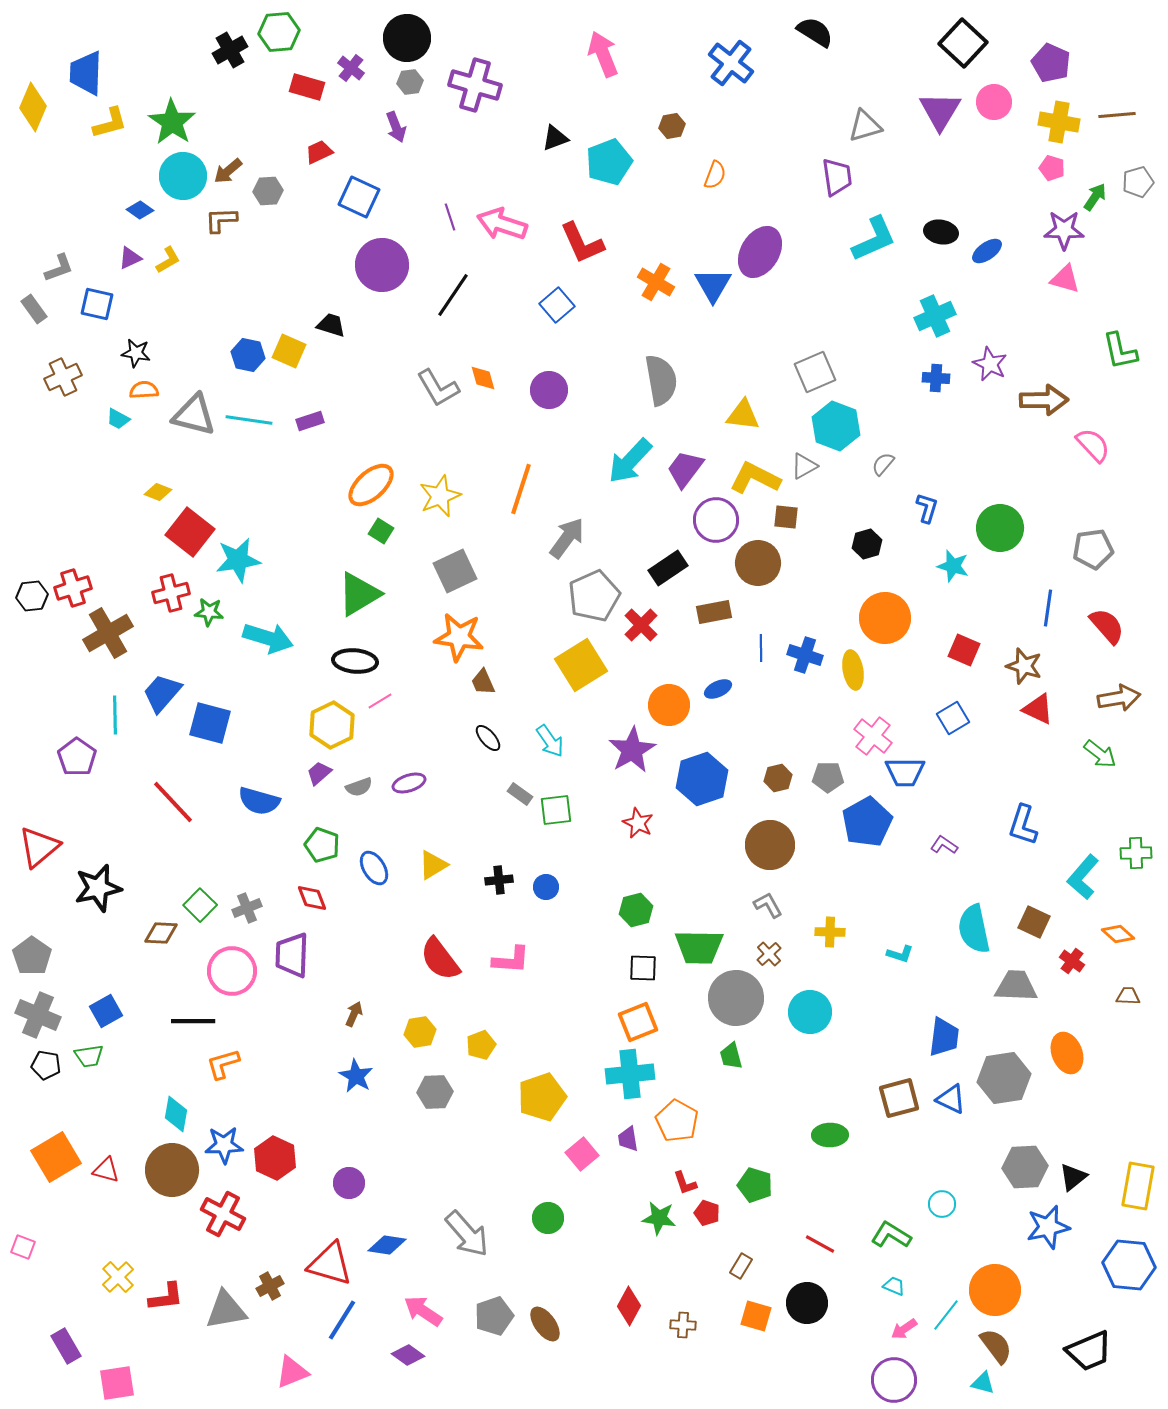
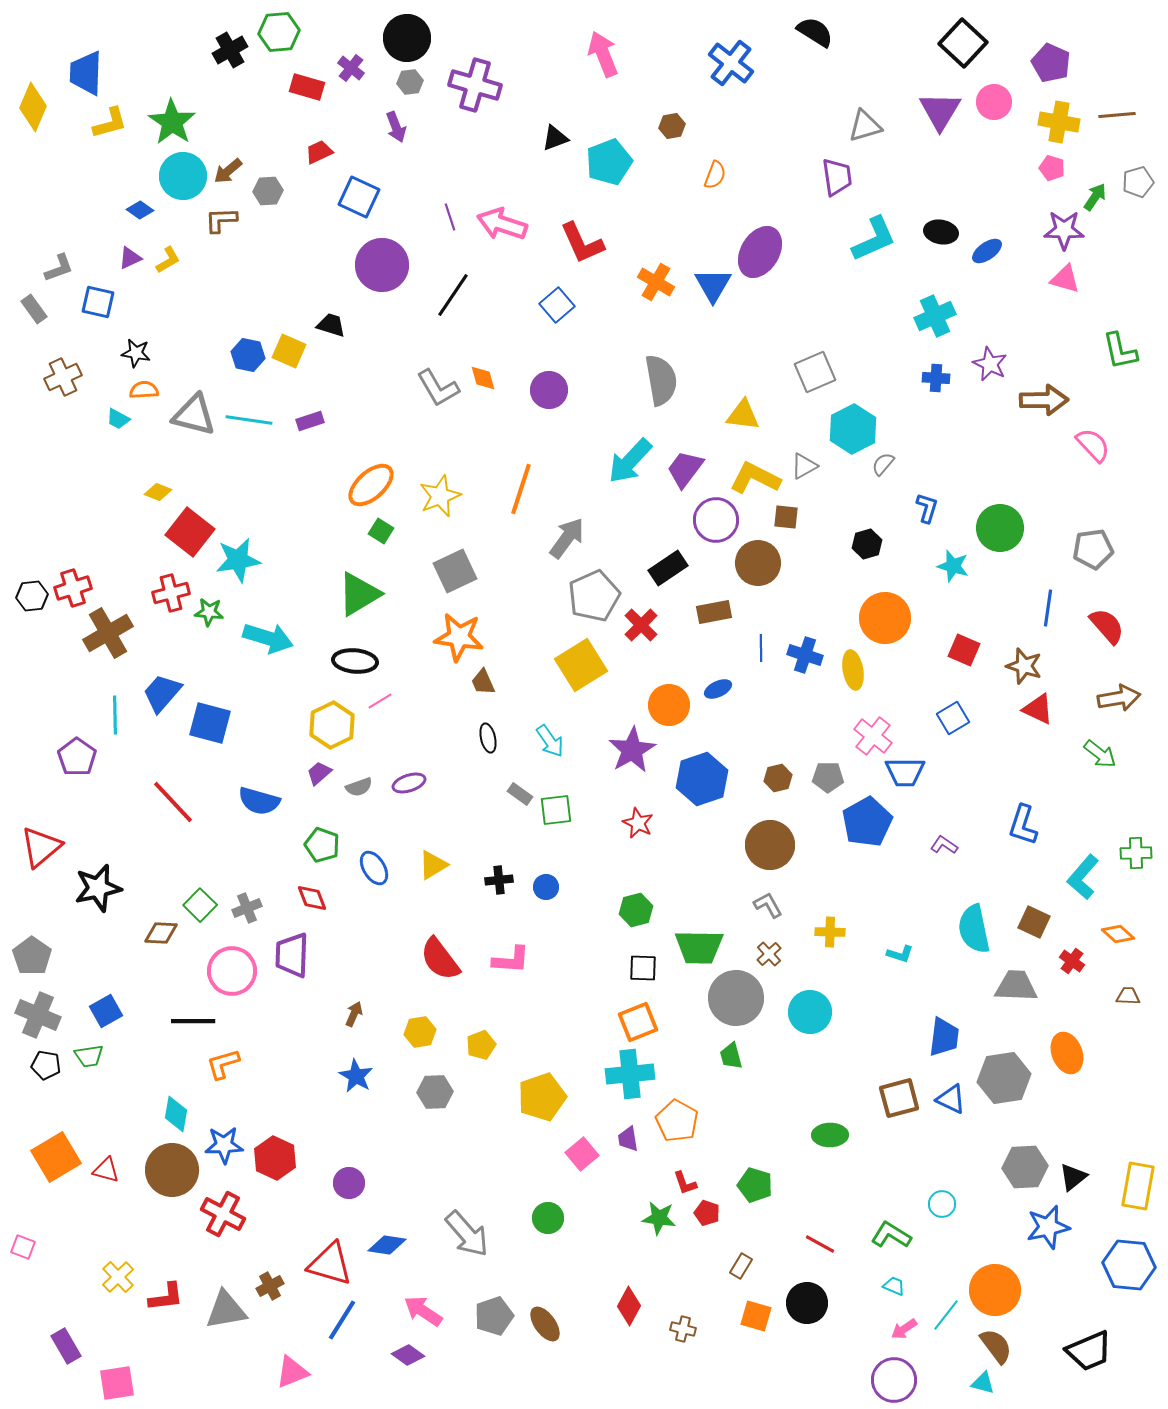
blue square at (97, 304): moved 1 px right, 2 px up
cyan hexagon at (836, 426): moved 17 px right, 3 px down; rotated 12 degrees clockwise
black ellipse at (488, 738): rotated 28 degrees clockwise
red triangle at (39, 847): moved 2 px right
brown cross at (683, 1325): moved 4 px down; rotated 10 degrees clockwise
